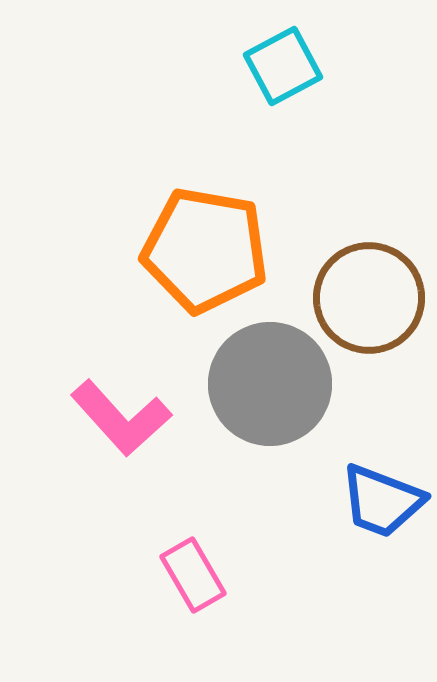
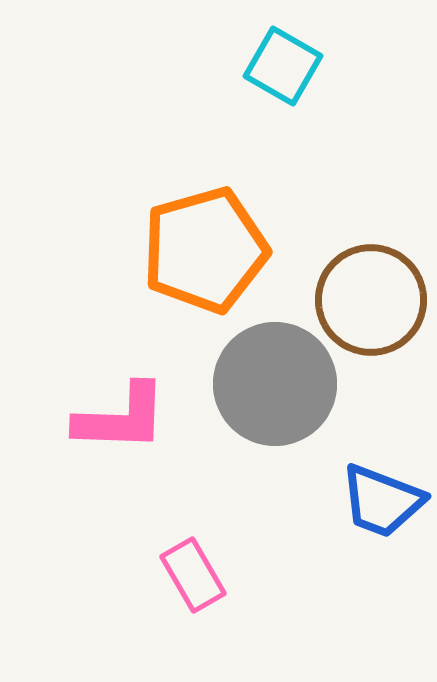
cyan square: rotated 32 degrees counterclockwise
orange pentagon: rotated 26 degrees counterclockwise
brown circle: moved 2 px right, 2 px down
gray circle: moved 5 px right
pink L-shape: rotated 46 degrees counterclockwise
